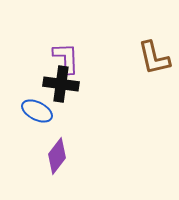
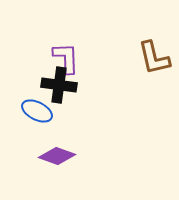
black cross: moved 2 px left, 1 px down
purple diamond: rotated 72 degrees clockwise
